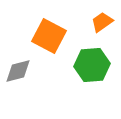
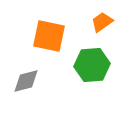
orange square: rotated 16 degrees counterclockwise
gray diamond: moved 8 px right, 10 px down
